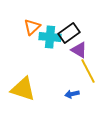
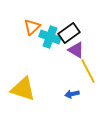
cyan cross: rotated 15 degrees clockwise
purple triangle: moved 3 px left
